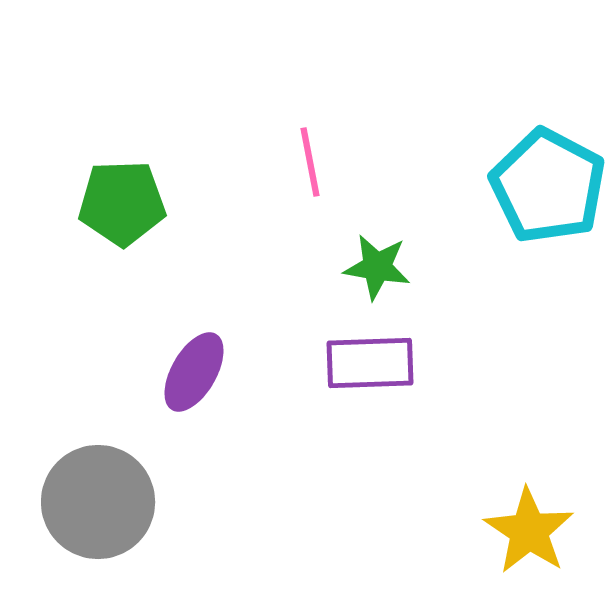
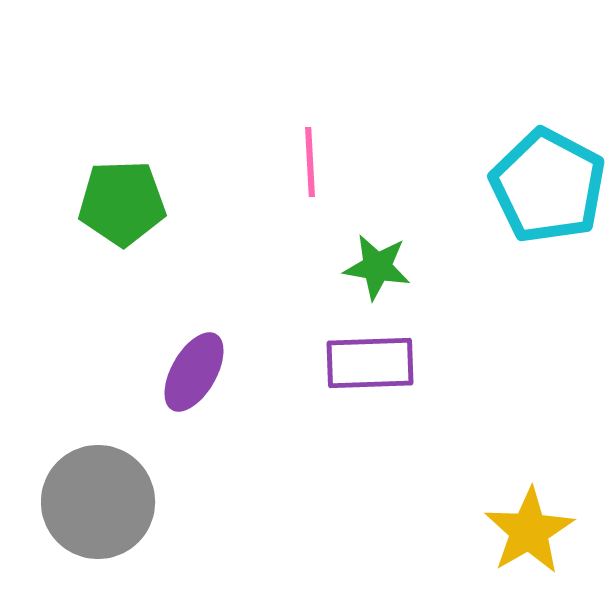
pink line: rotated 8 degrees clockwise
yellow star: rotated 8 degrees clockwise
